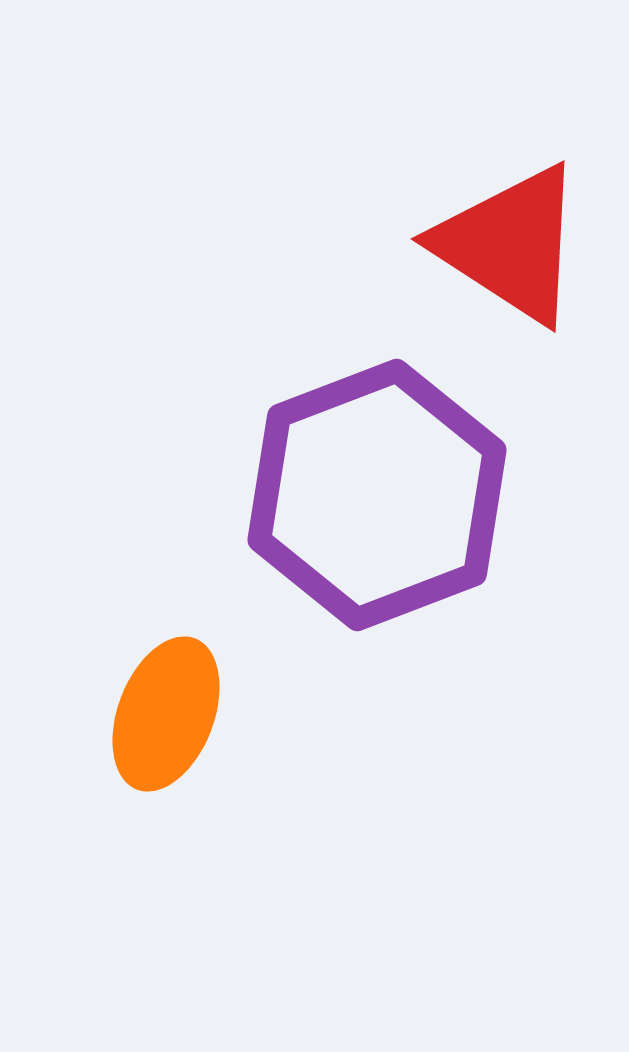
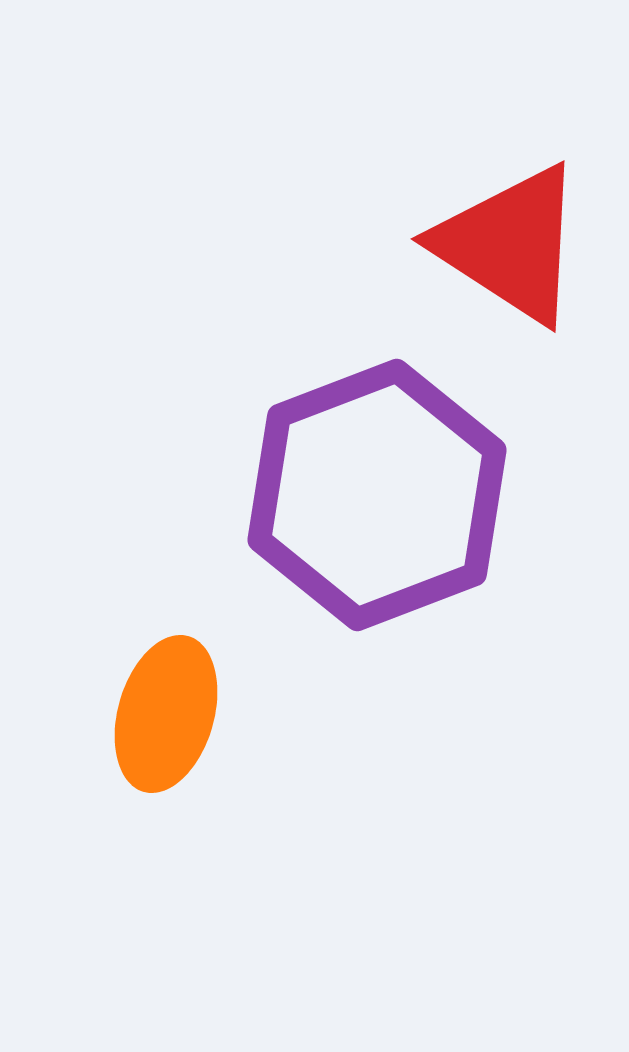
orange ellipse: rotated 5 degrees counterclockwise
